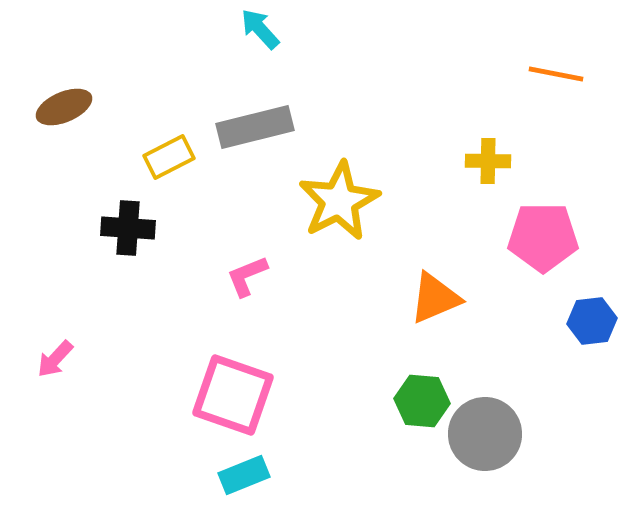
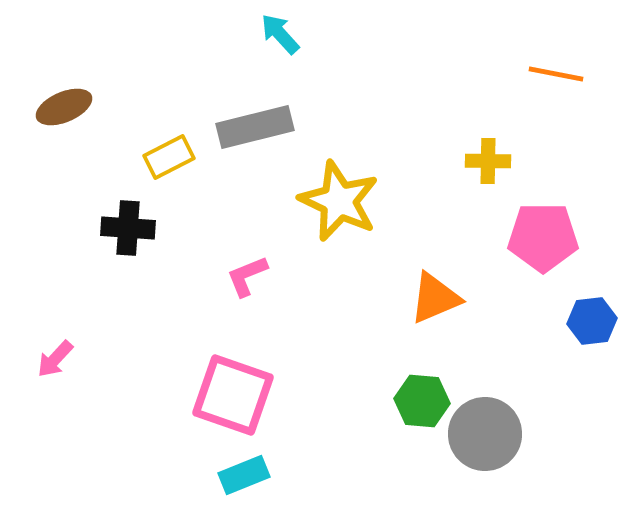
cyan arrow: moved 20 px right, 5 px down
yellow star: rotated 20 degrees counterclockwise
